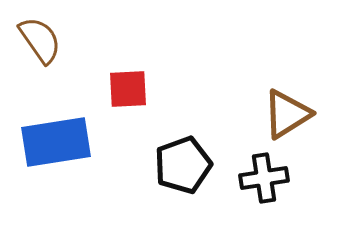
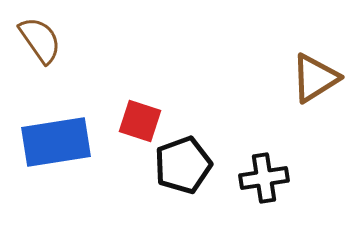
red square: moved 12 px right, 32 px down; rotated 21 degrees clockwise
brown triangle: moved 28 px right, 36 px up
